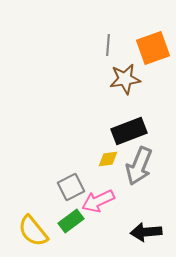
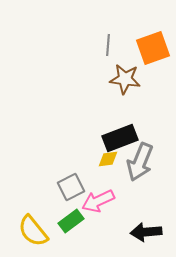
brown star: rotated 16 degrees clockwise
black rectangle: moved 9 px left, 7 px down
gray arrow: moved 1 px right, 4 px up
